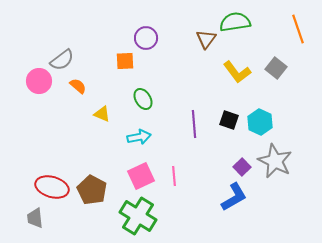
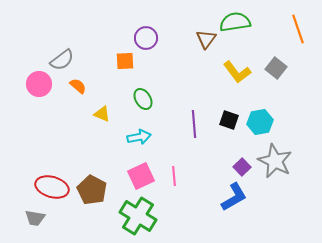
pink circle: moved 3 px down
cyan hexagon: rotated 25 degrees clockwise
gray trapezoid: rotated 75 degrees counterclockwise
